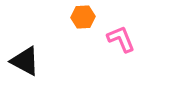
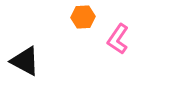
pink L-shape: moved 3 px left; rotated 124 degrees counterclockwise
